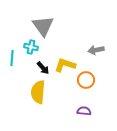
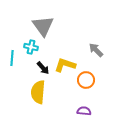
gray arrow: rotated 56 degrees clockwise
